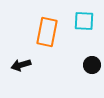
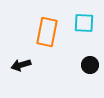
cyan square: moved 2 px down
black circle: moved 2 px left
